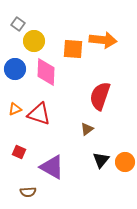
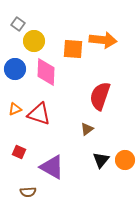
orange circle: moved 2 px up
